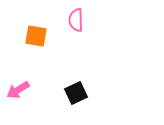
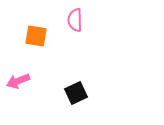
pink semicircle: moved 1 px left
pink arrow: moved 9 px up; rotated 10 degrees clockwise
